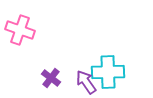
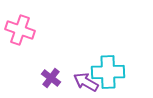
purple arrow: rotated 25 degrees counterclockwise
